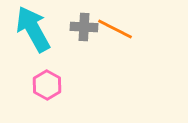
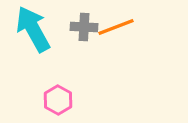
orange line: moved 1 px right, 2 px up; rotated 48 degrees counterclockwise
pink hexagon: moved 11 px right, 15 px down
